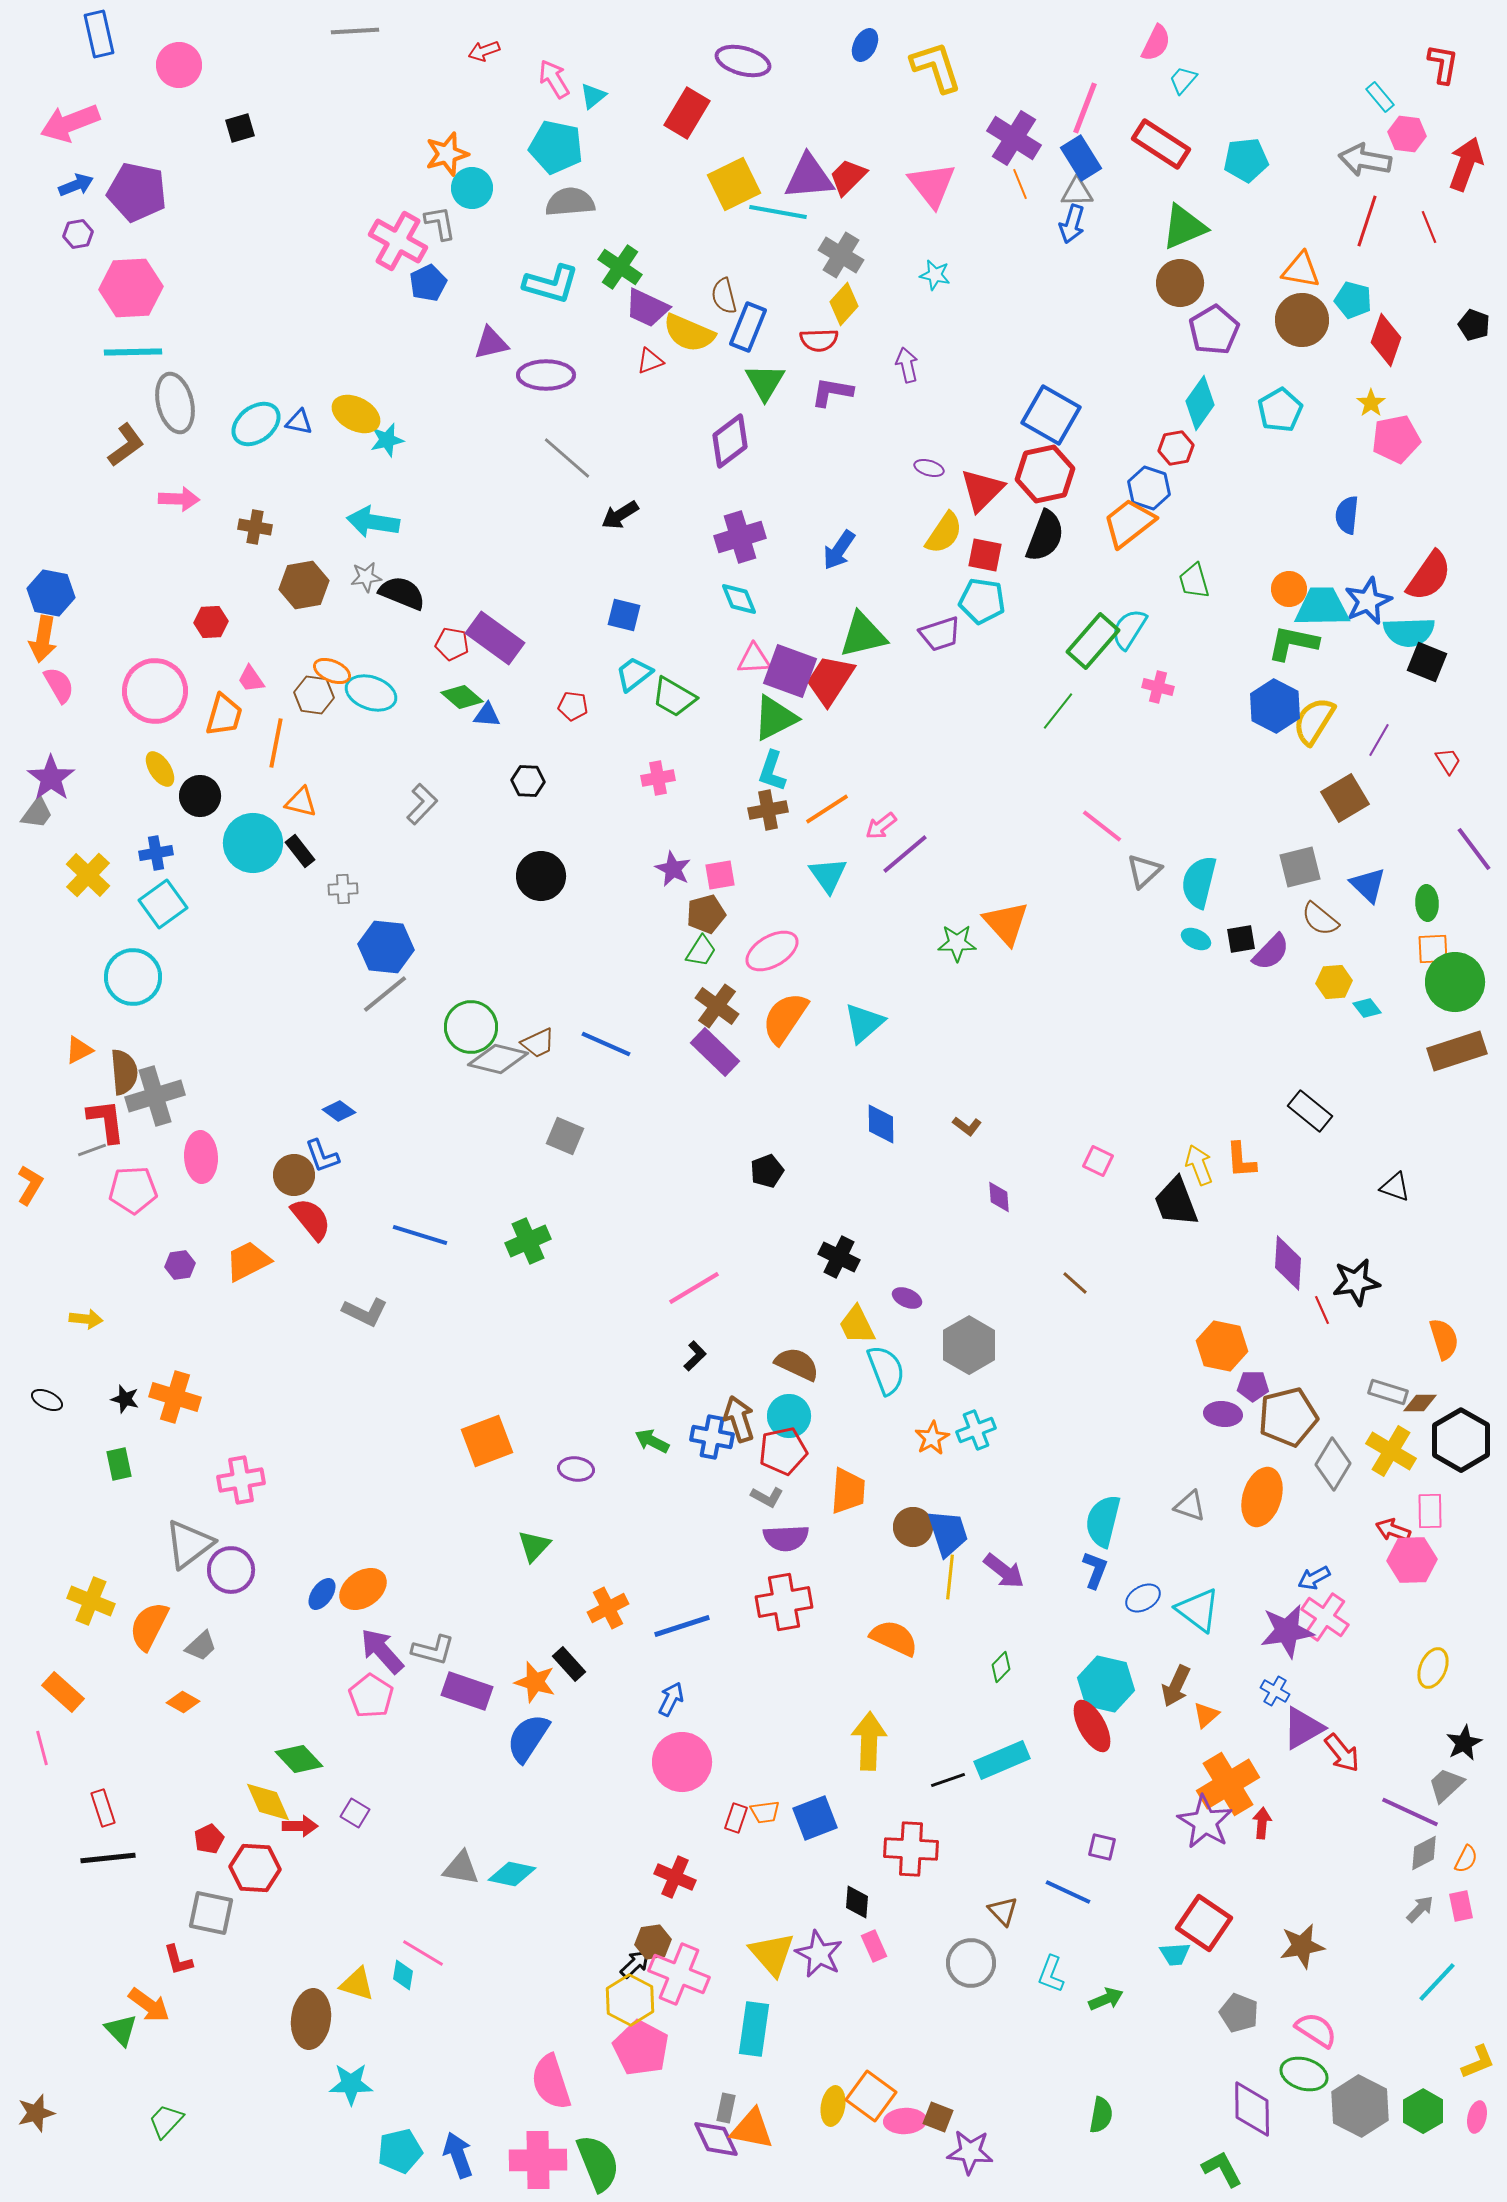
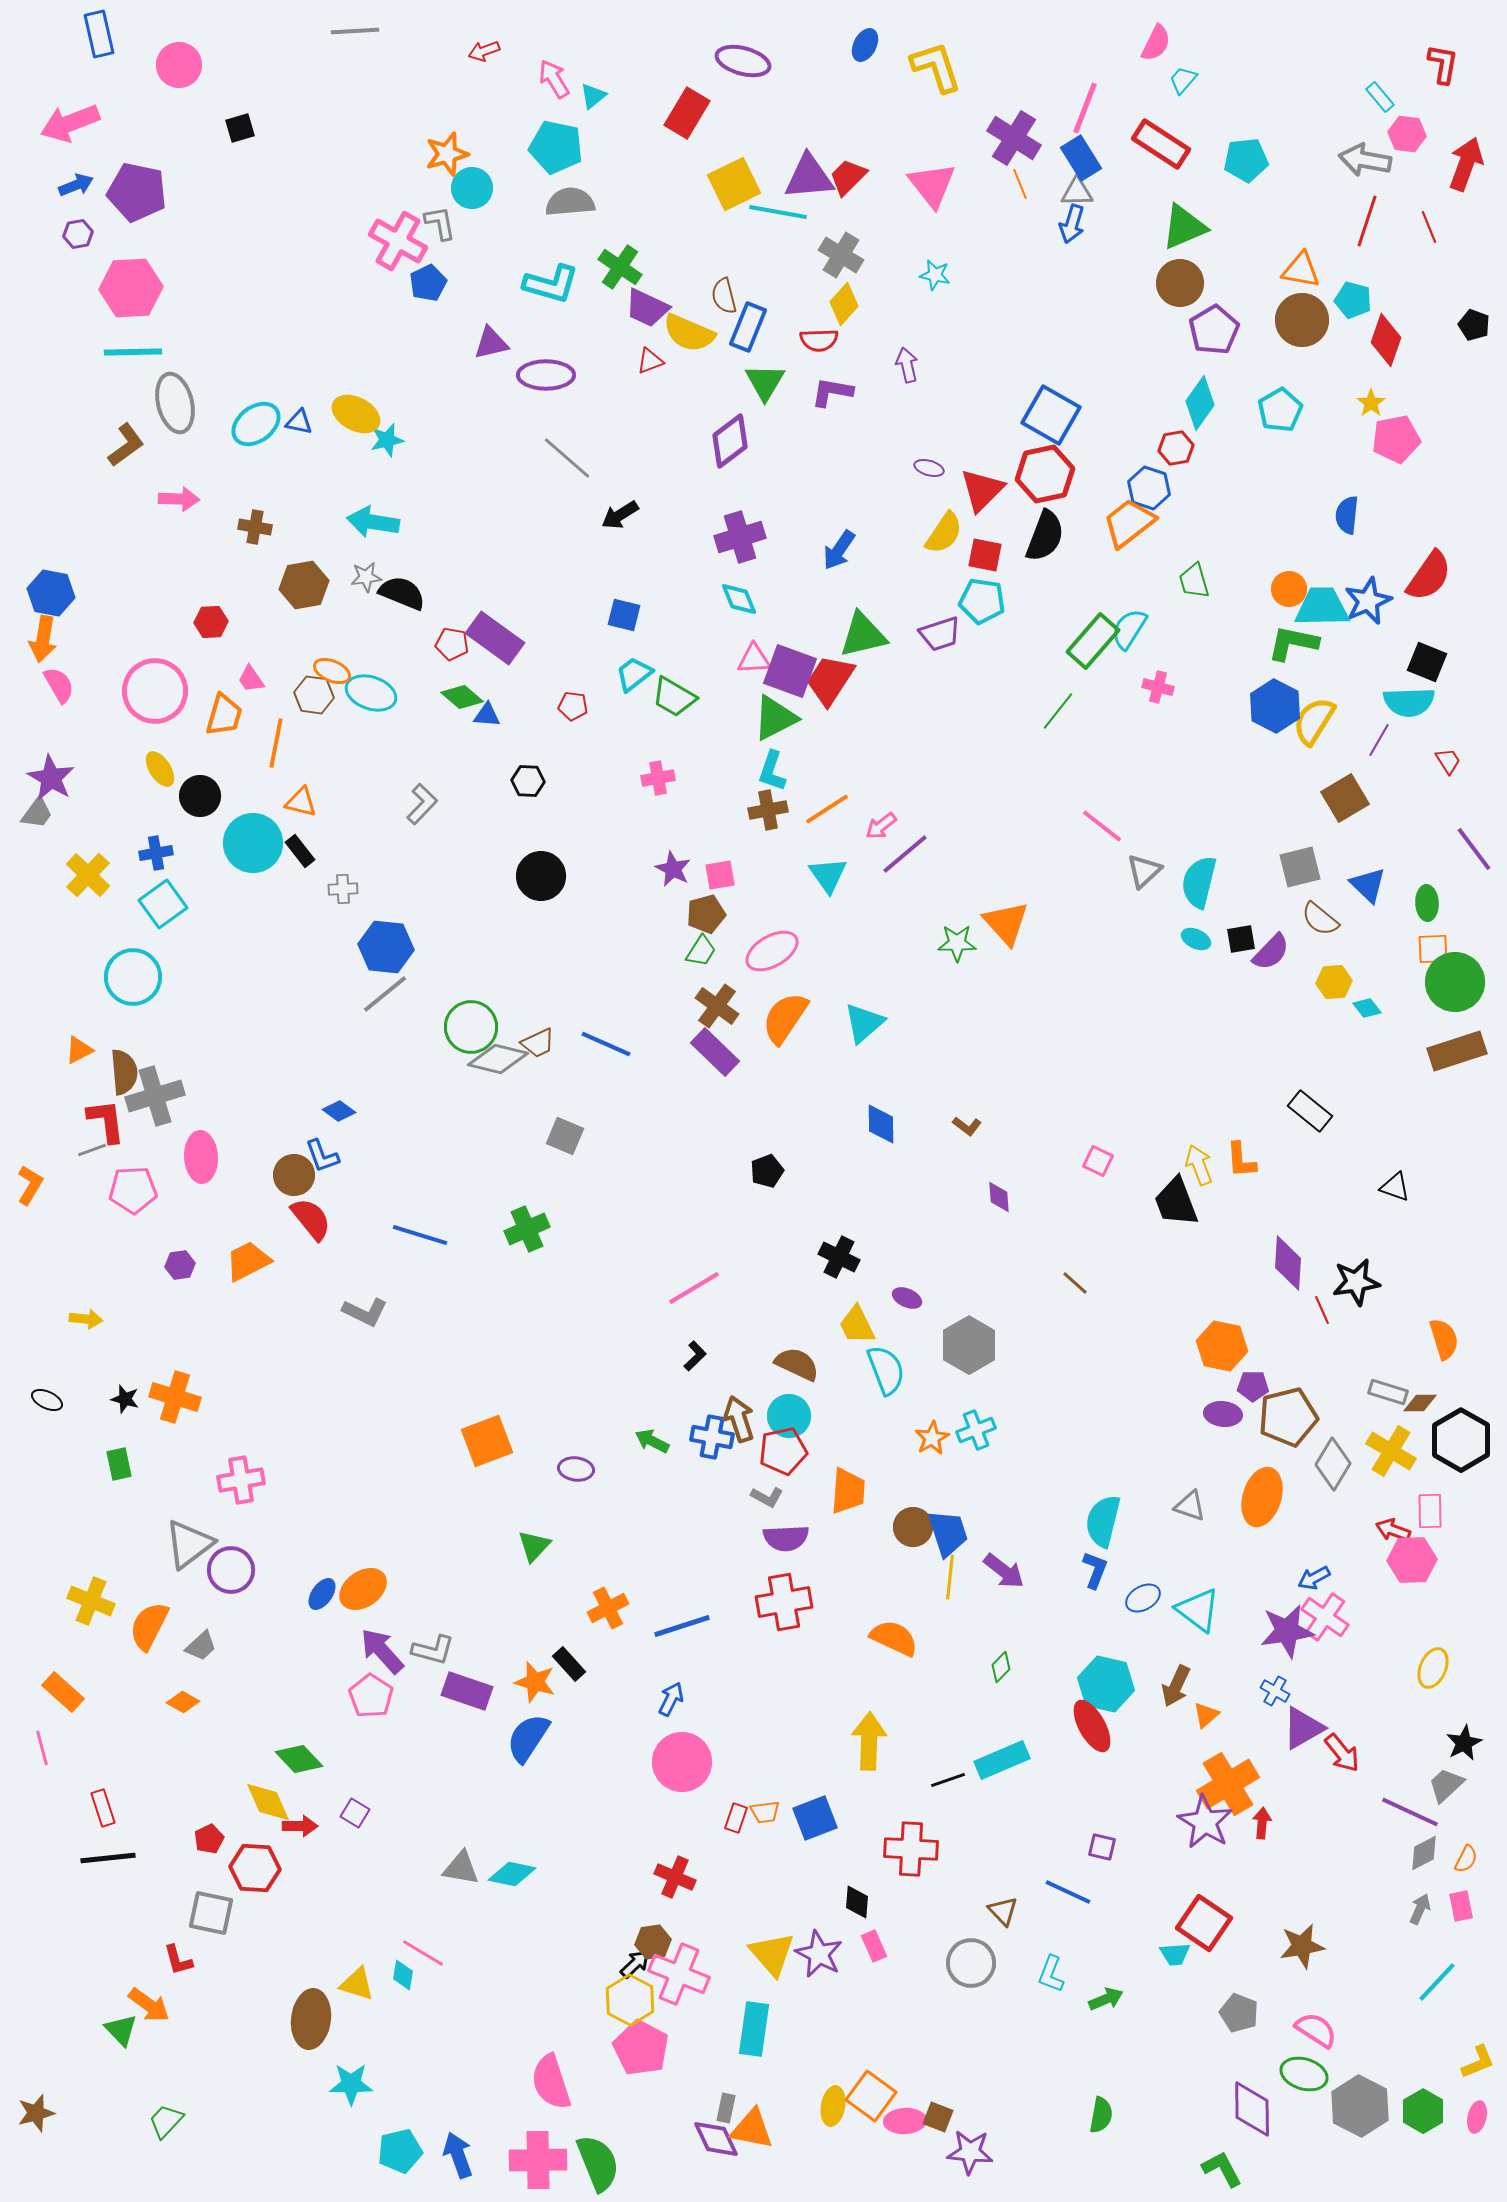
cyan semicircle at (1409, 632): moved 70 px down
purple star at (51, 778): rotated 6 degrees counterclockwise
green cross at (528, 1241): moved 1 px left, 12 px up
gray arrow at (1420, 1909): rotated 20 degrees counterclockwise
